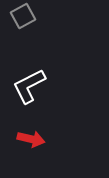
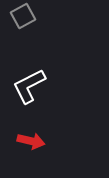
red arrow: moved 2 px down
